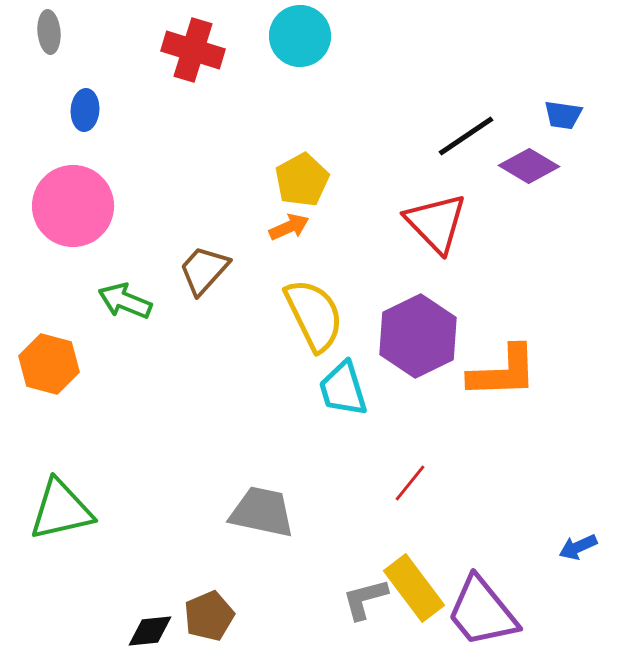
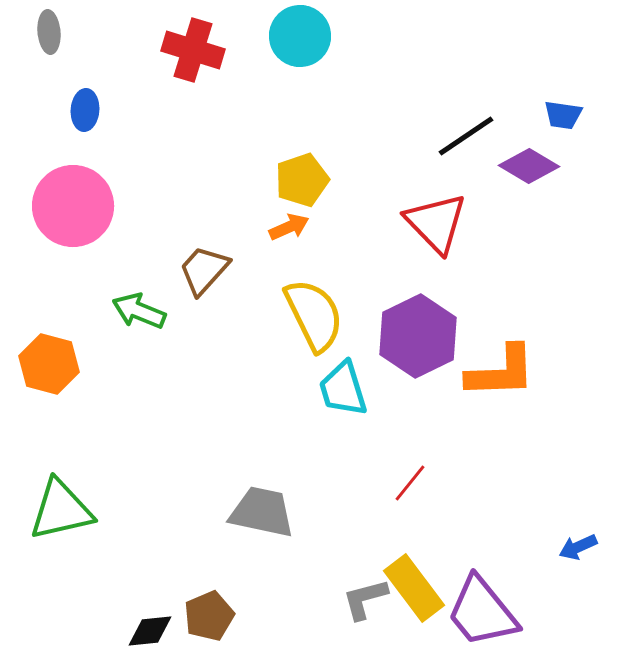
yellow pentagon: rotated 10 degrees clockwise
green arrow: moved 14 px right, 10 px down
orange L-shape: moved 2 px left
